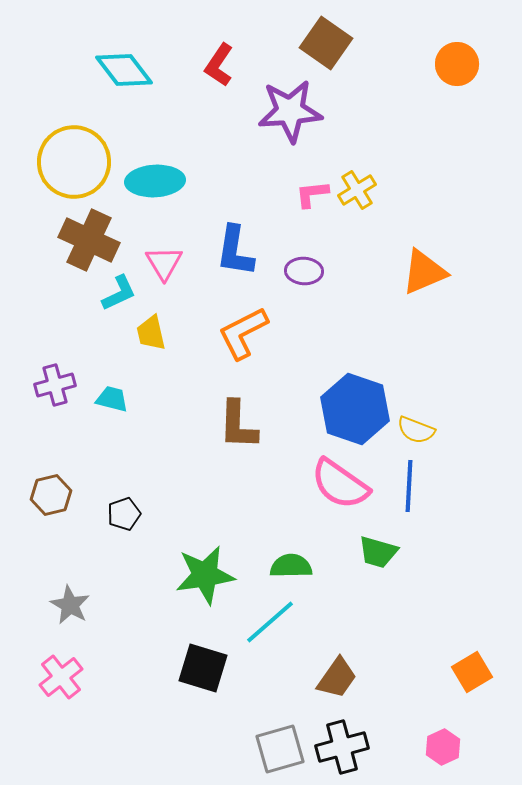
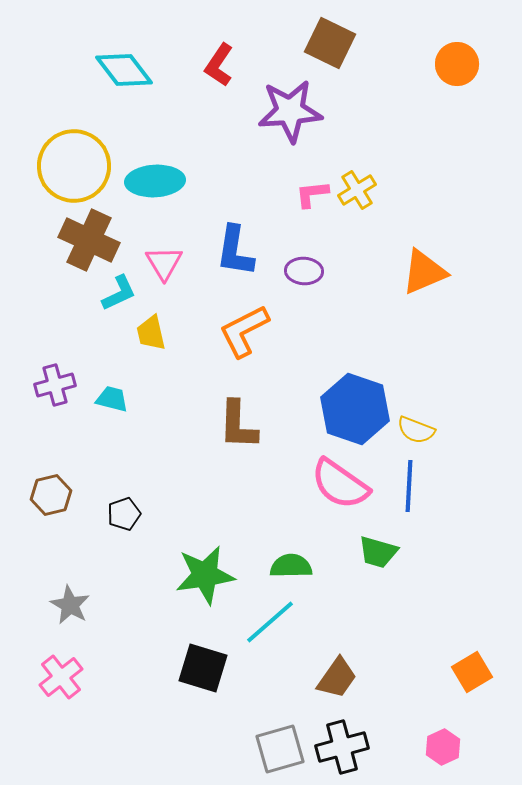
brown square: moved 4 px right; rotated 9 degrees counterclockwise
yellow circle: moved 4 px down
orange L-shape: moved 1 px right, 2 px up
